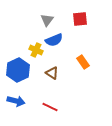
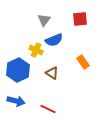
gray triangle: moved 3 px left
red line: moved 2 px left, 2 px down
